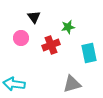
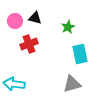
black triangle: moved 1 px right, 1 px down; rotated 40 degrees counterclockwise
green star: rotated 16 degrees counterclockwise
pink circle: moved 6 px left, 17 px up
red cross: moved 22 px left, 1 px up
cyan rectangle: moved 9 px left, 1 px down
